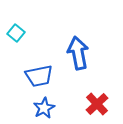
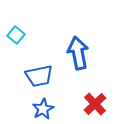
cyan square: moved 2 px down
red cross: moved 2 px left
blue star: moved 1 px left, 1 px down
